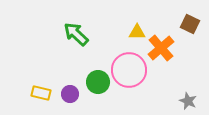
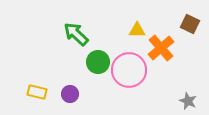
yellow triangle: moved 2 px up
green circle: moved 20 px up
yellow rectangle: moved 4 px left, 1 px up
